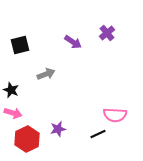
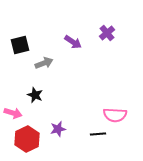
gray arrow: moved 2 px left, 11 px up
black star: moved 24 px right, 5 px down
black line: rotated 21 degrees clockwise
